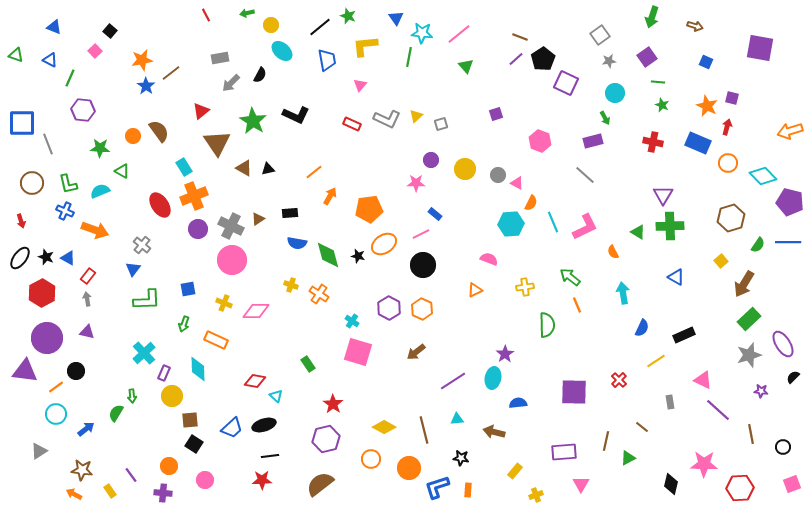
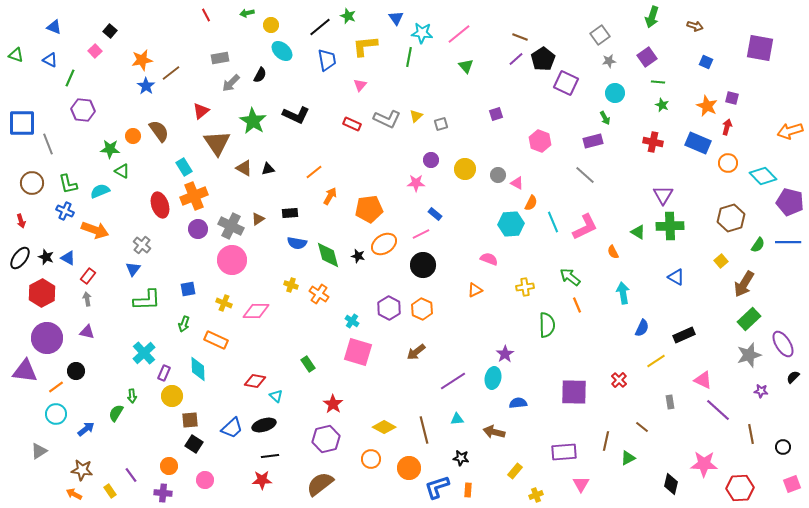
green star at (100, 148): moved 10 px right, 1 px down
red ellipse at (160, 205): rotated 15 degrees clockwise
